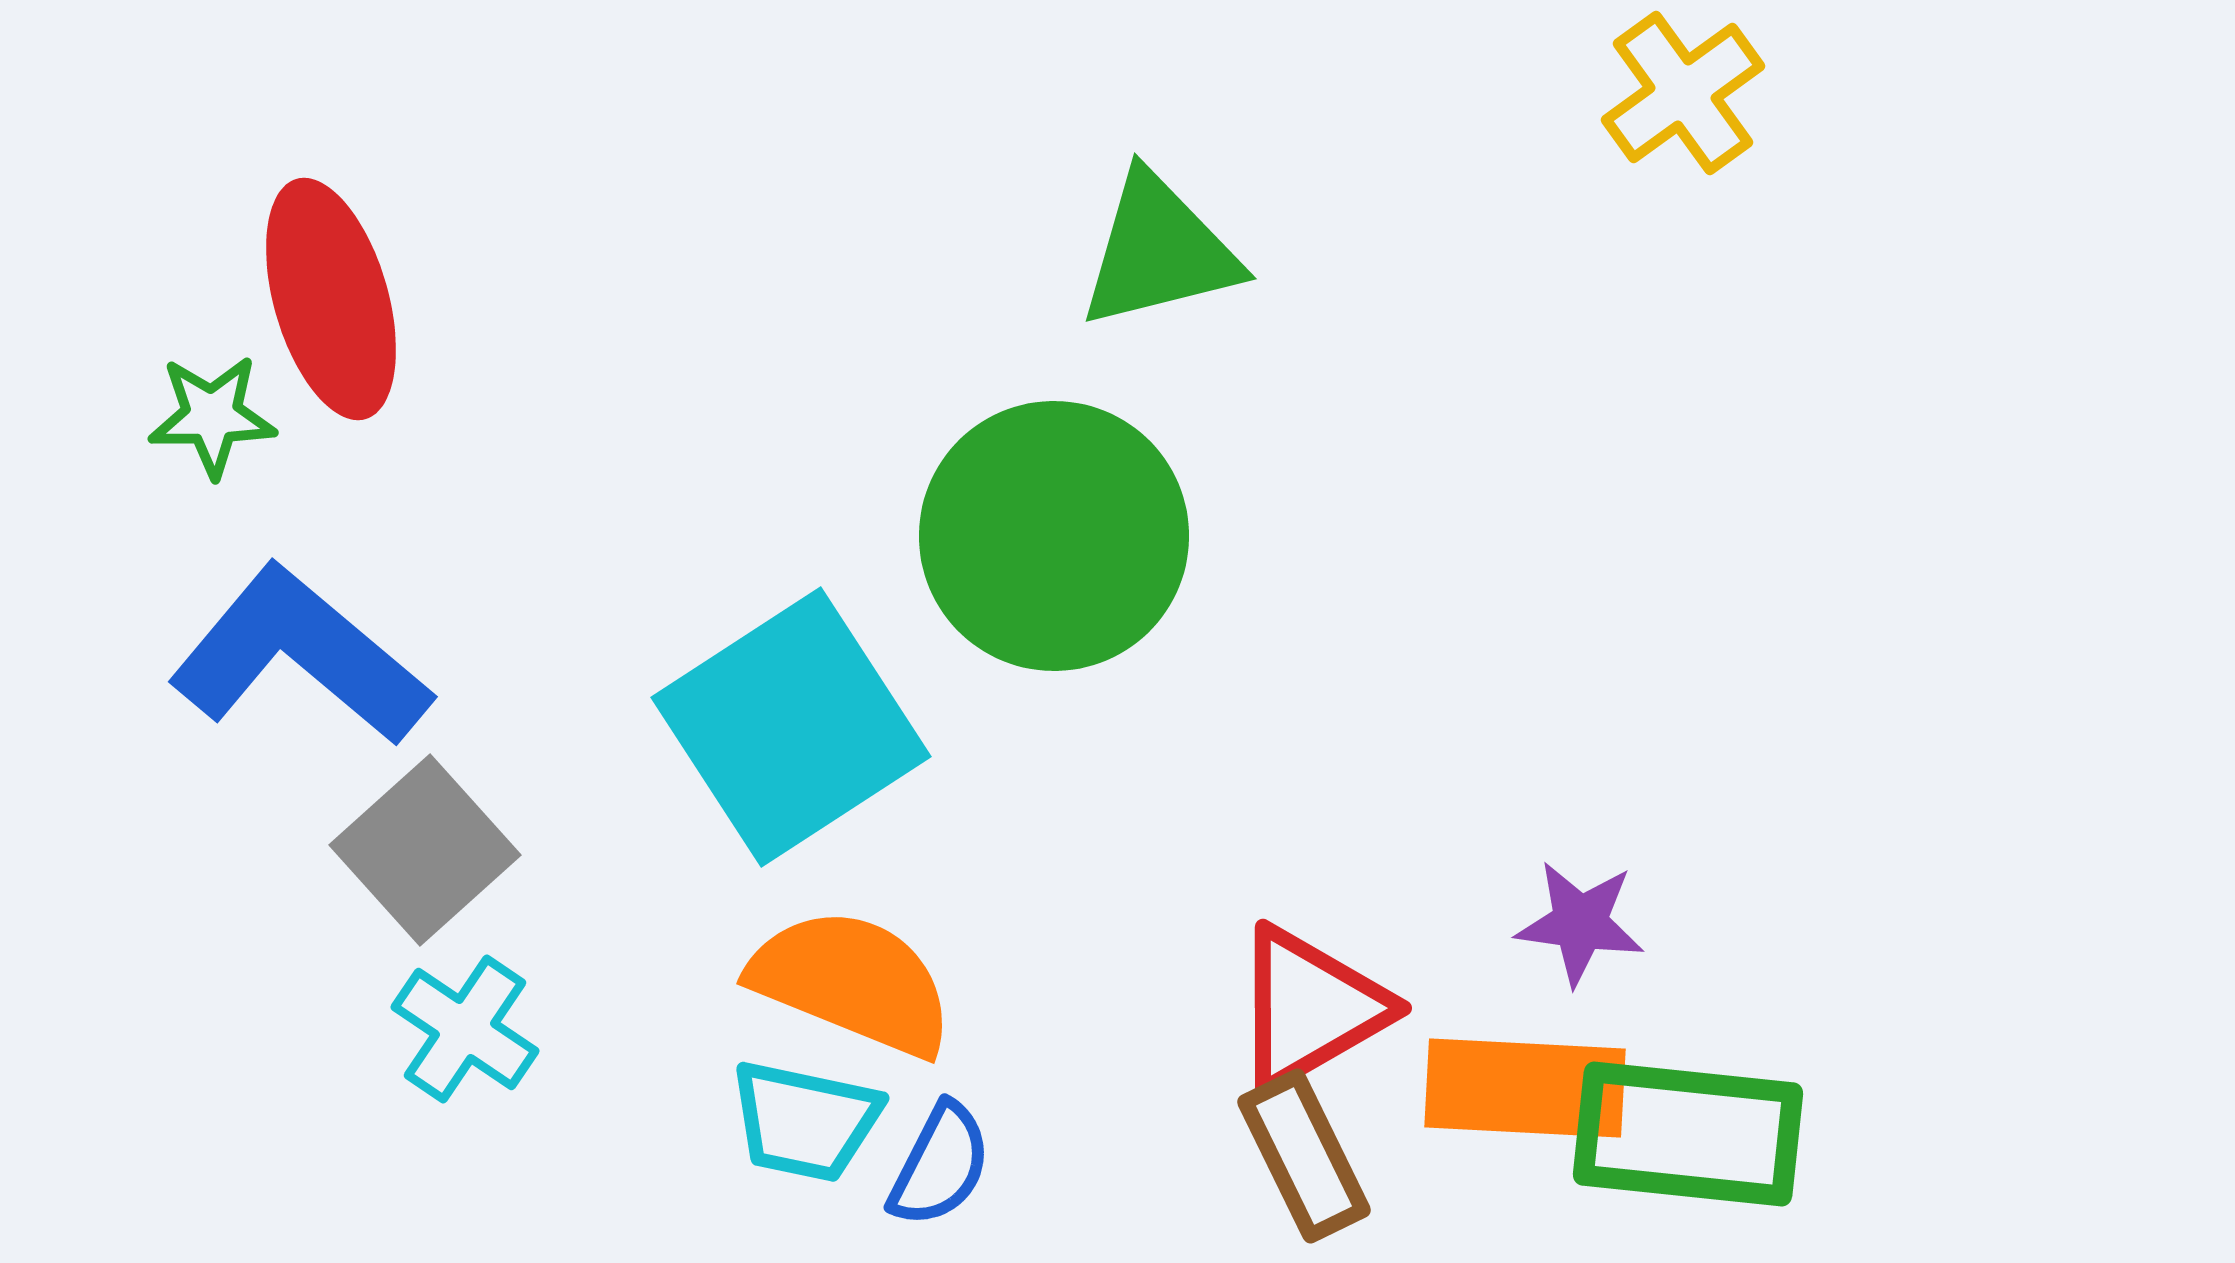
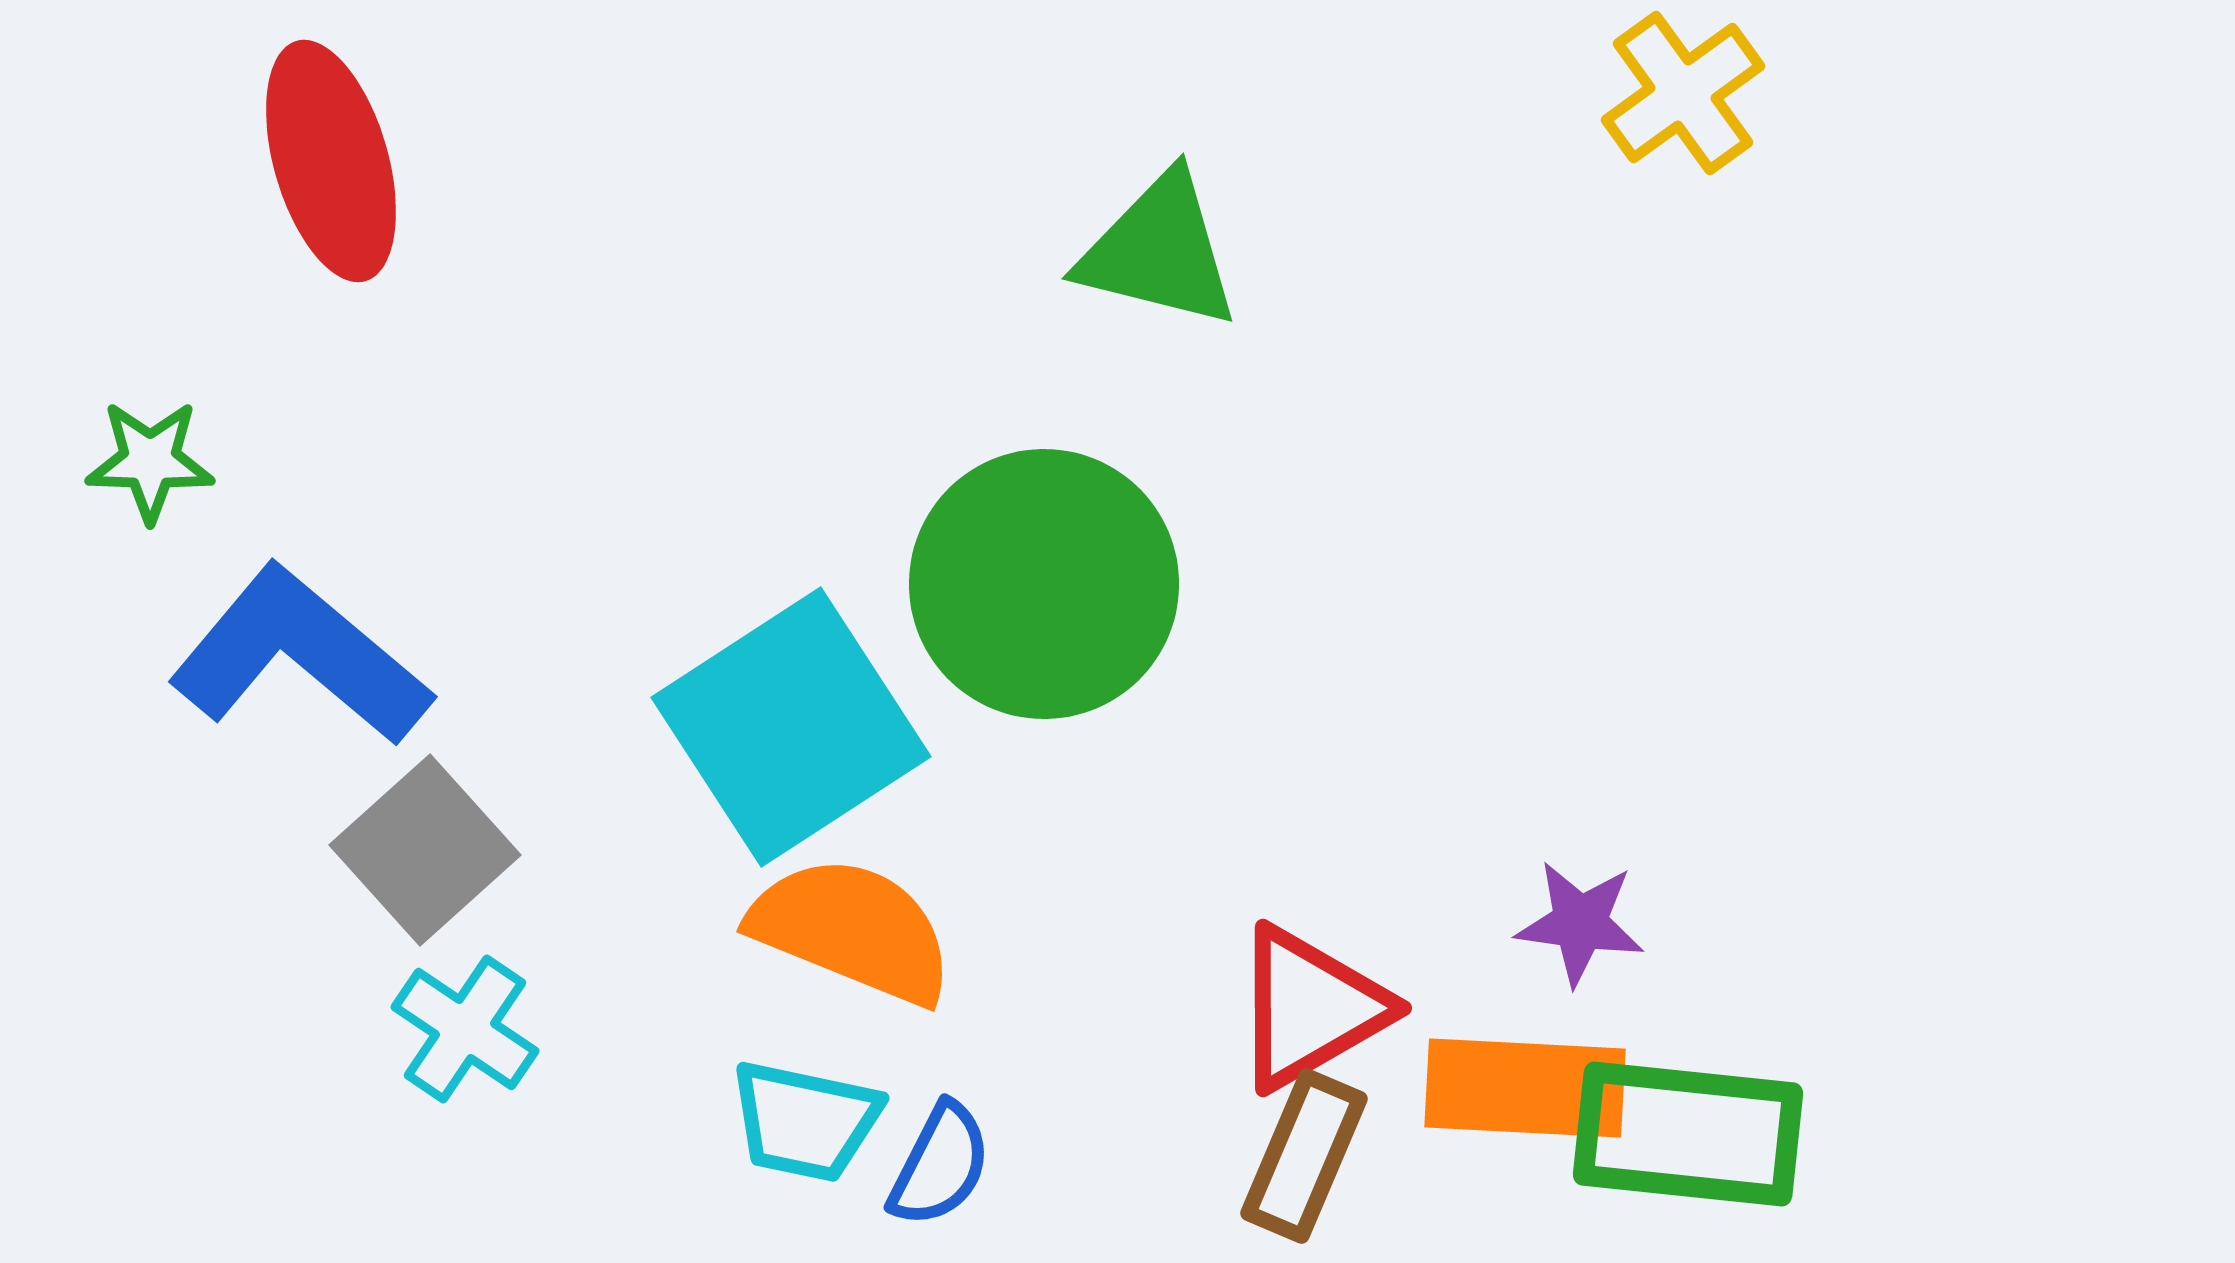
green triangle: rotated 28 degrees clockwise
red ellipse: moved 138 px up
green star: moved 62 px left, 45 px down; rotated 3 degrees clockwise
green circle: moved 10 px left, 48 px down
orange semicircle: moved 52 px up
brown rectangle: rotated 49 degrees clockwise
